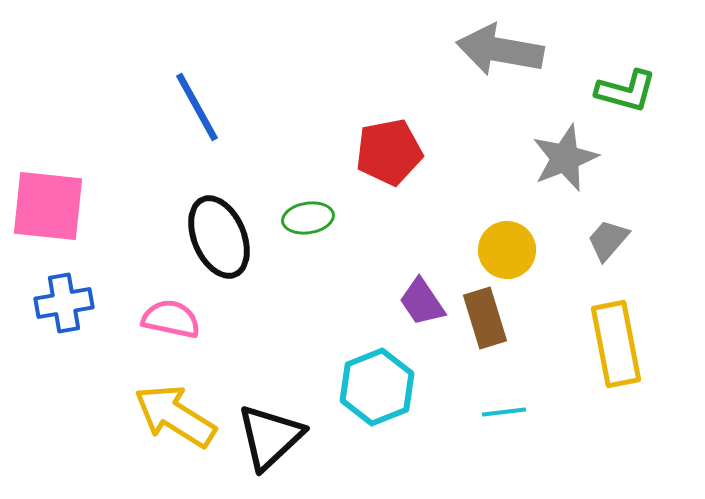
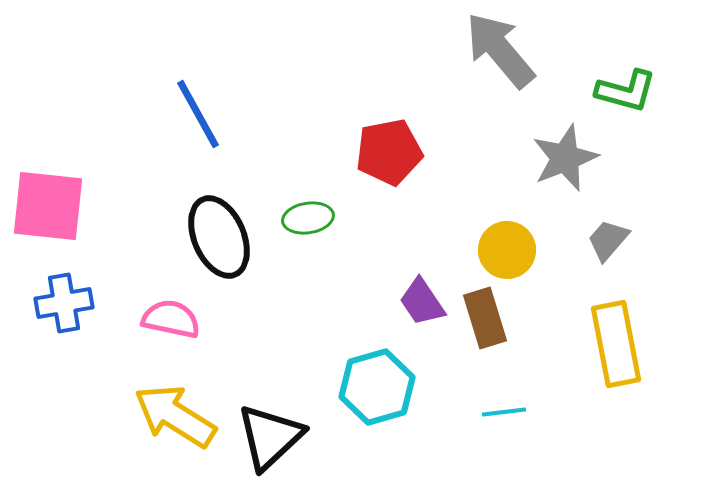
gray arrow: rotated 40 degrees clockwise
blue line: moved 1 px right, 7 px down
cyan hexagon: rotated 6 degrees clockwise
